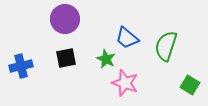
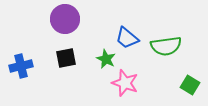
green semicircle: rotated 116 degrees counterclockwise
